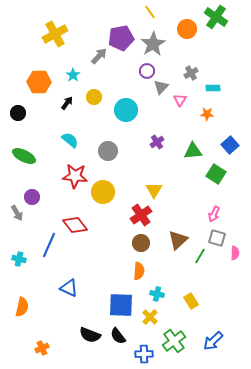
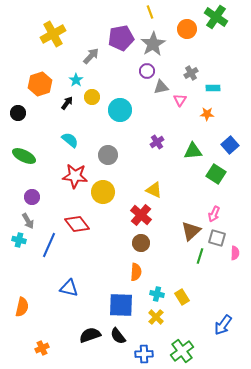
yellow line at (150, 12): rotated 16 degrees clockwise
yellow cross at (55, 34): moved 2 px left
gray arrow at (99, 56): moved 8 px left
cyan star at (73, 75): moved 3 px right, 5 px down
orange hexagon at (39, 82): moved 1 px right, 2 px down; rotated 20 degrees counterclockwise
gray triangle at (161, 87): rotated 35 degrees clockwise
yellow circle at (94, 97): moved 2 px left
cyan circle at (126, 110): moved 6 px left
gray circle at (108, 151): moved 4 px down
yellow triangle at (154, 190): rotated 36 degrees counterclockwise
gray arrow at (17, 213): moved 11 px right, 8 px down
red cross at (141, 215): rotated 15 degrees counterclockwise
red diamond at (75, 225): moved 2 px right, 1 px up
brown triangle at (178, 240): moved 13 px right, 9 px up
green line at (200, 256): rotated 14 degrees counterclockwise
cyan cross at (19, 259): moved 19 px up
orange semicircle at (139, 271): moved 3 px left, 1 px down
blue triangle at (69, 288): rotated 12 degrees counterclockwise
yellow rectangle at (191, 301): moved 9 px left, 4 px up
yellow cross at (150, 317): moved 6 px right
black semicircle at (90, 335): rotated 140 degrees clockwise
green cross at (174, 341): moved 8 px right, 10 px down
blue arrow at (213, 341): moved 10 px right, 16 px up; rotated 10 degrees counterclockwise
